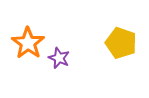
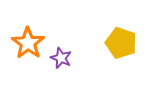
purple star: moved 2 px right
